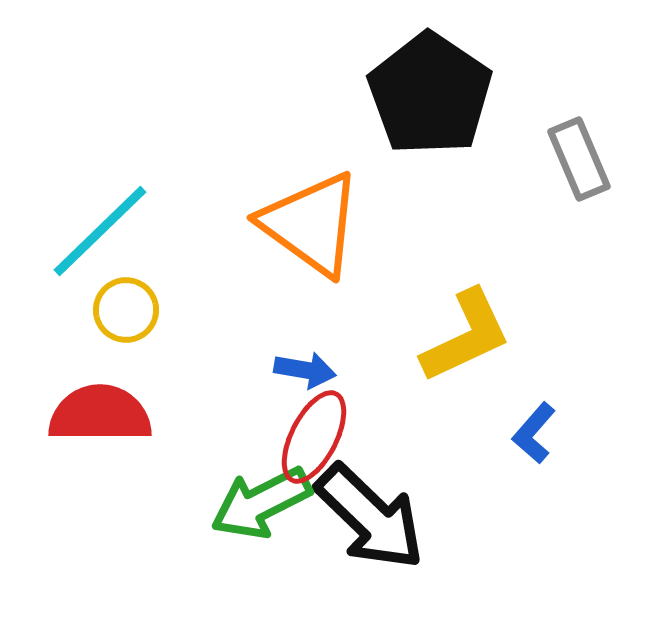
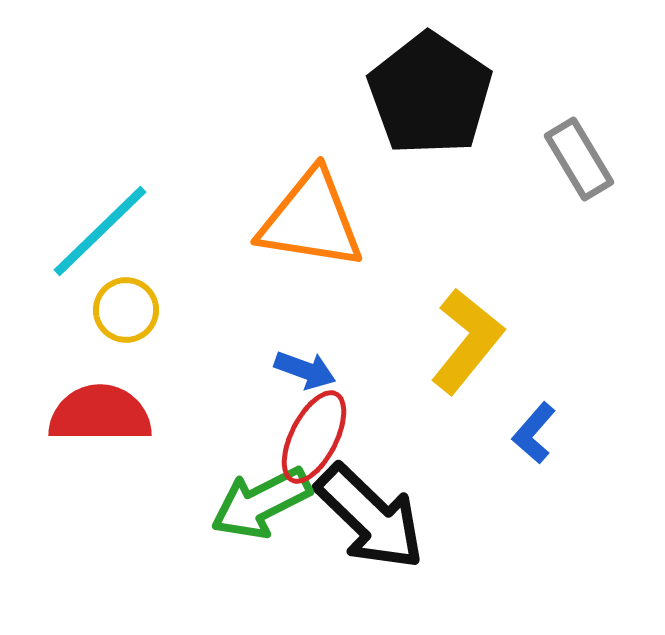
gray rectangle: rotated 8 degrees counterclockwise
orange triangle: moved 4 px up; rotated 27 degrees counterclockwise
yellow L-shape: moved 1 px right, 5 px down; rotated 26 degrees counterclockwise
blue arrow: rotated 10 degrees clockwise
